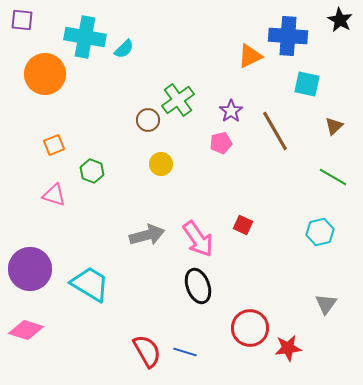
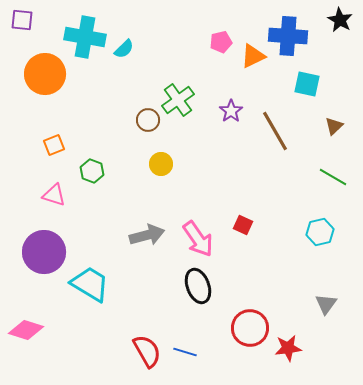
orange triangle: moved 3 px right
pink pentagon: moved 101 px up
purple circle: moved 14 px right, 17 px up
